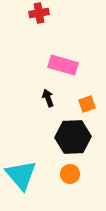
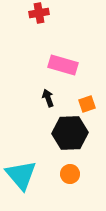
black hexagon: moved 3 px left, 4 px up
